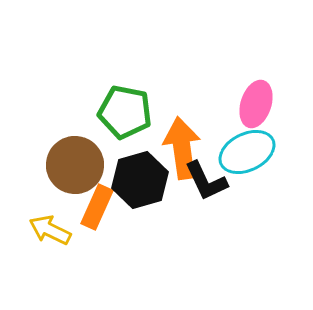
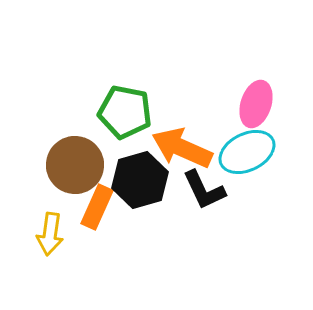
orange arrow: rotated 58 degrees counterclockwise
black L-shape: moved 2 px left, 9 px down
yellow arrow: moved 4 px down; rotated 108 degrees counterclockwise
